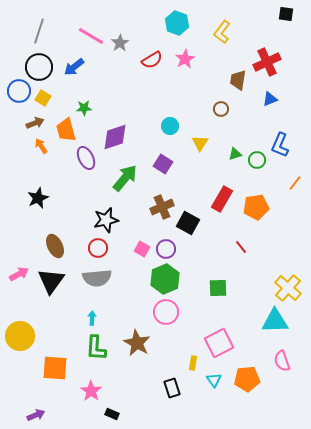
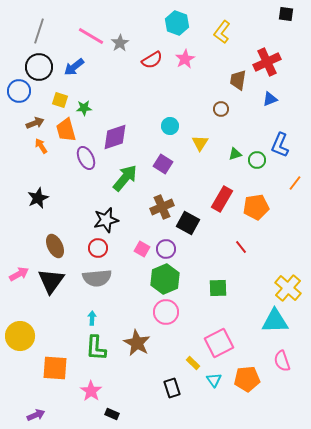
yellow square at (43, 98): moved 17 px right, 2 px down; rotated 14 degrees counterclockwise
yellow rectangle at (193, 363): rotated 56 degrees counterclockwise
